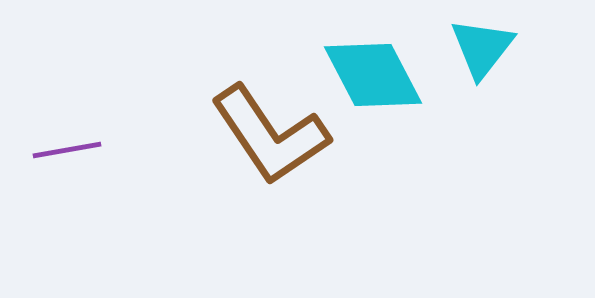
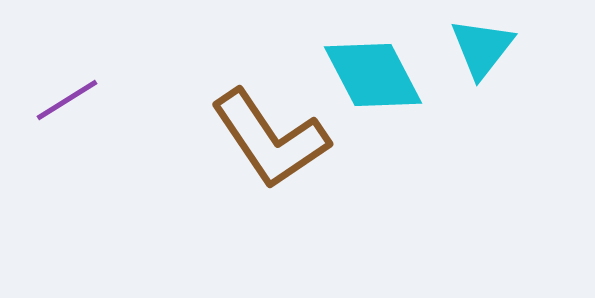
brown L-shape: moved 4 px down
purple line: moved 50 px up; rotated 22 degrees counterclockwise
